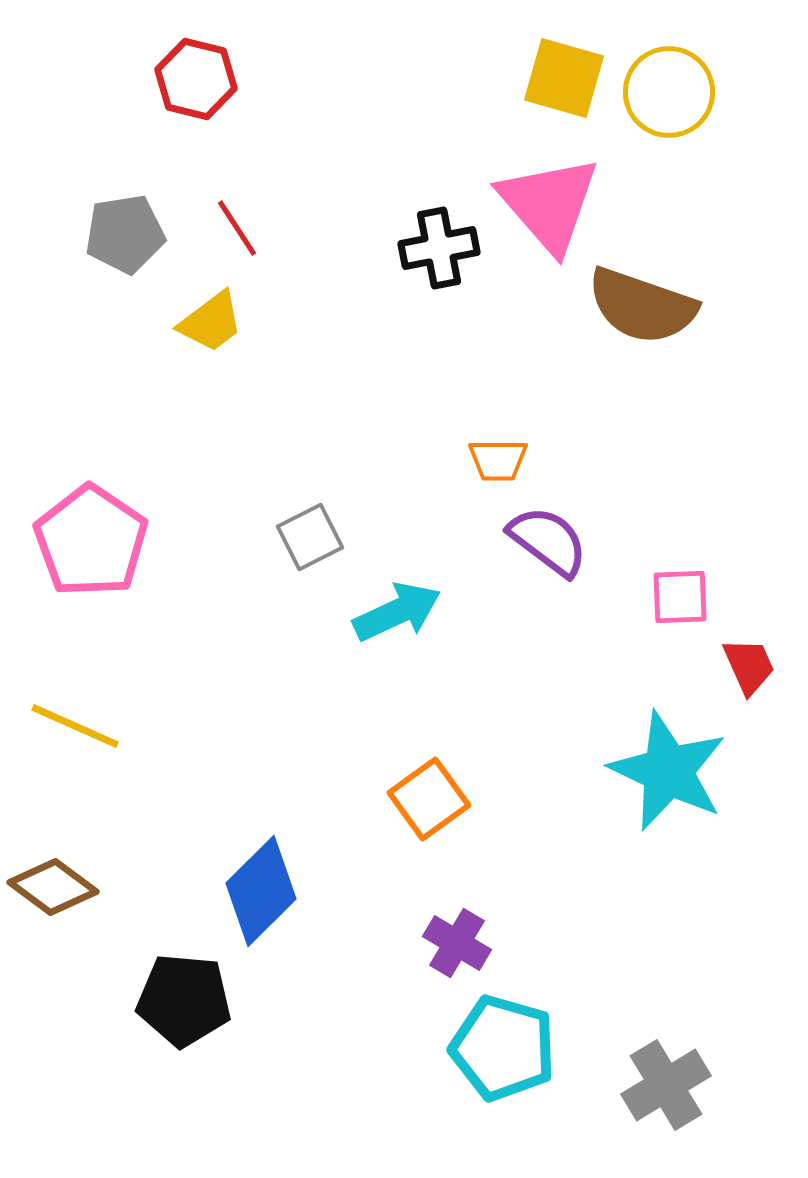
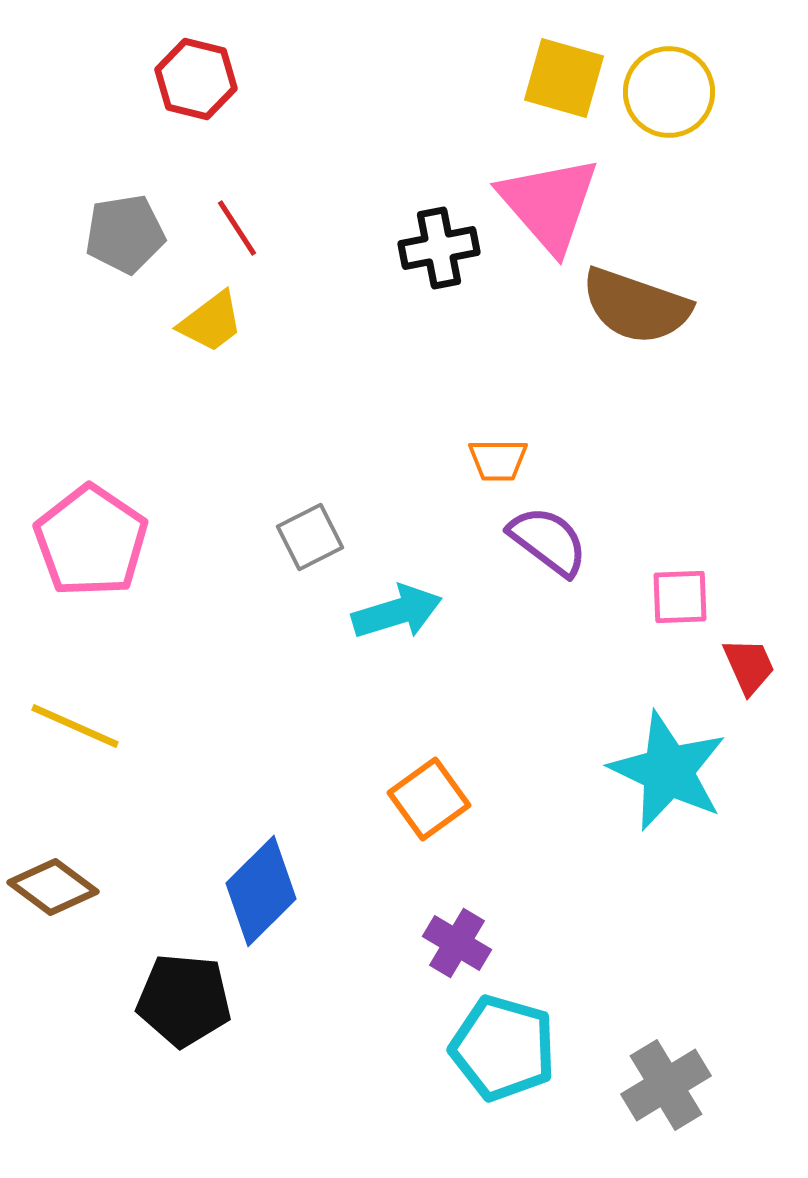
brown semicircle: moved 6 px left
cyan arrow: rotated 8 degrees clockwise
